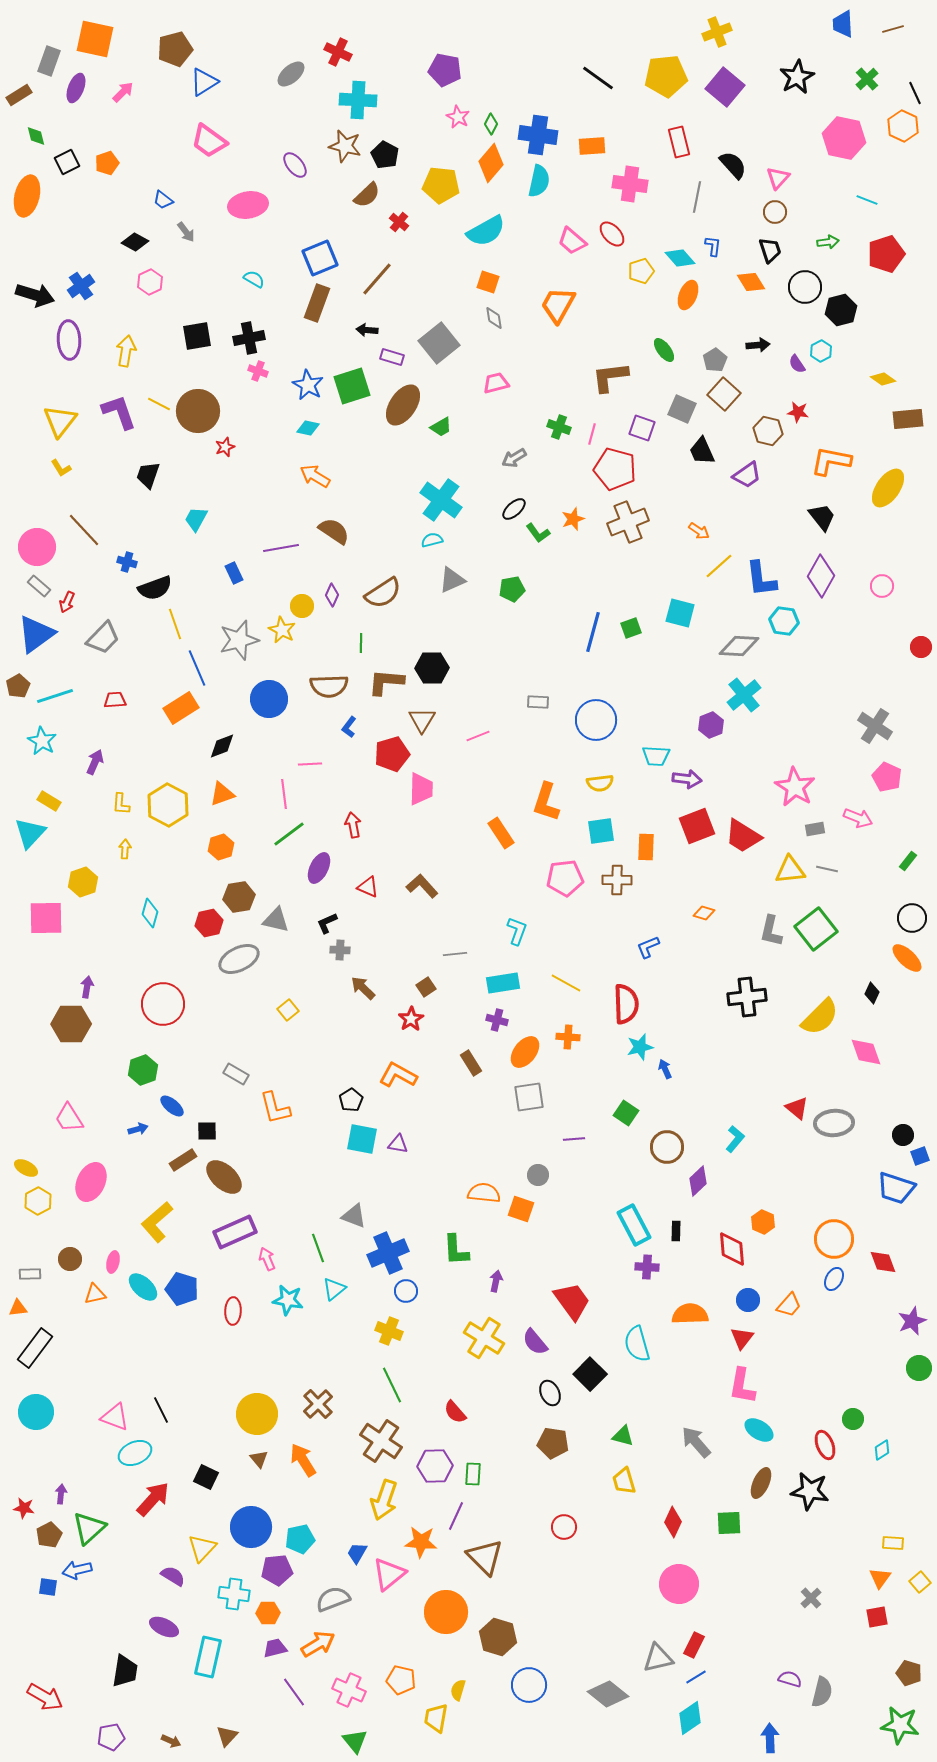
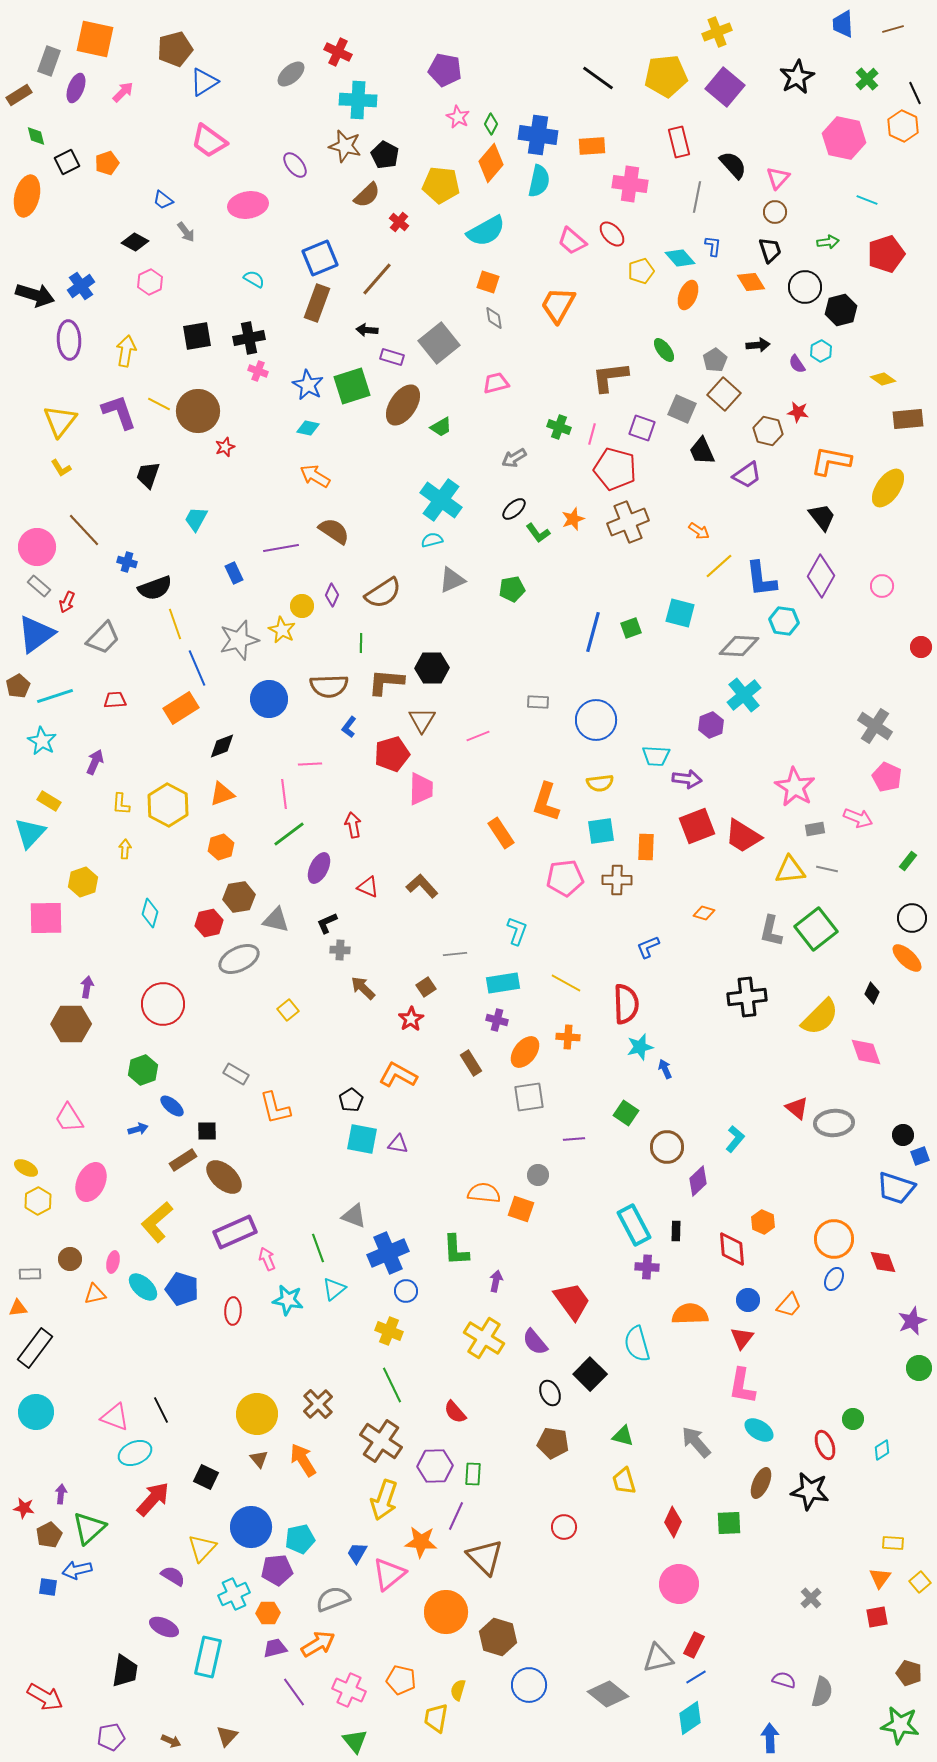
cyan cross at (234, 1594): rotated 32 degrees counterclockwise
purple semicircle at (790, 1679): moved 6 px left, 1 px down
